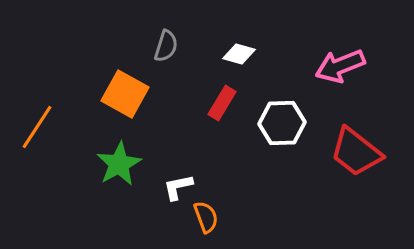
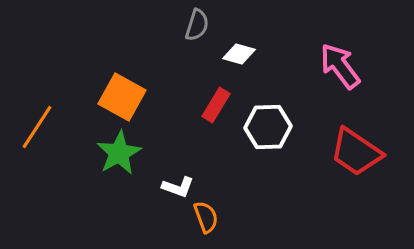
gray semicircle: moved 31 px right, 21 px up
pink arrow: rotated 75 degrees clockwise
orange square: moved 3 px left, 3 px down
red rectangle: moved 6 px left, 2 px down
white hexagon: moved 14 px left, 4 px down
red trapezoid: rotated 4 degrees counterclockwise
green star: moved 11 px up
white L-shape: rotated 148 degrees counterclockwise
